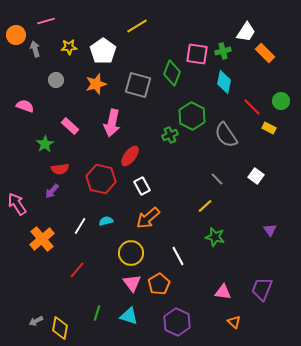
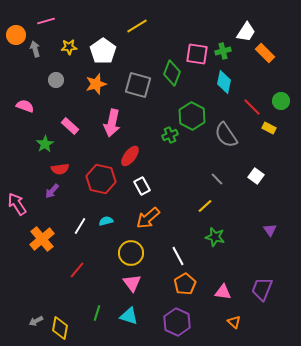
orange pentagon at (159, 284): moved 26 px right
